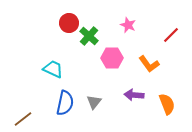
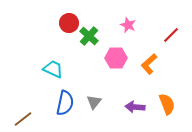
pink hexagon: moved 4 px right
orange L-shape: rotated 85 degrees clockwise
purple arrow: moved 1 px right, 12 px down
